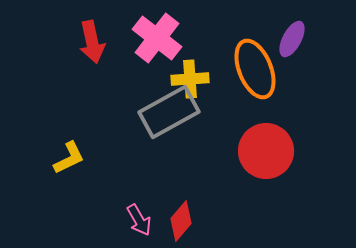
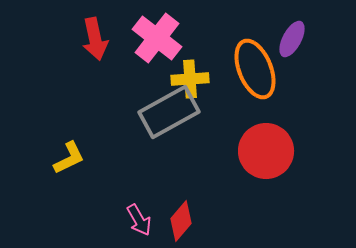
red arrow: moved 3 px right, 3 px up
